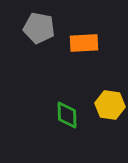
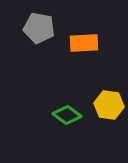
yellow hexagon: moved 1 px left
green diamond: rotated 52 degrees counterclockwise
